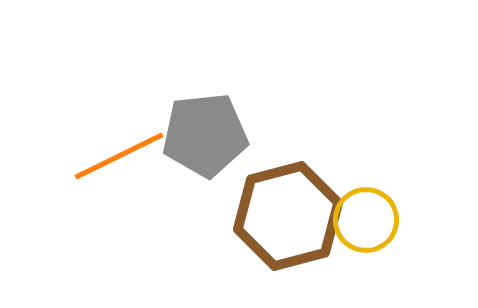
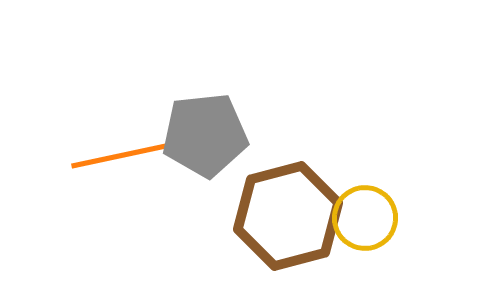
orange line: rotated 14 degrees clockwise
yellow circle: moved 1 px left, 2 px up
